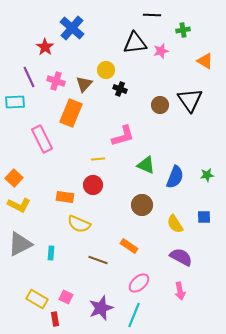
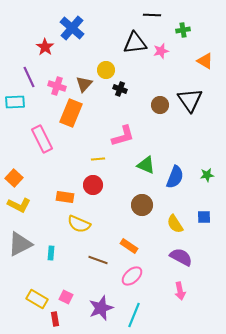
pink cross at (56, 81): moved 1 px right, 5 px down
pink ellipse at (139, 283): moved 7 px left, 7 px up
